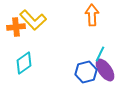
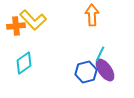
orange cross: moved 1 px up
